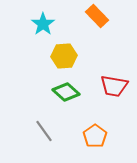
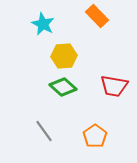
cyan star: rotated 10 degrees counterclockwise
green diamond: moved 3 px left, 5 px up
